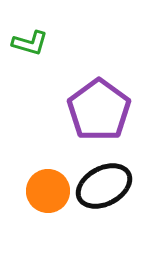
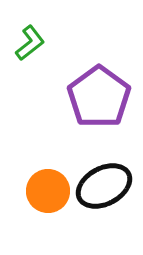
green L-shape: rotated 54 degrees counterclockwise
purple pentagon: moved 13 px up
